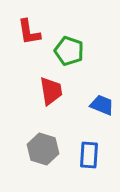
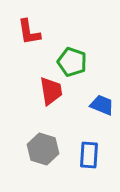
green pentagon: moved 3 px right, 11 px down
